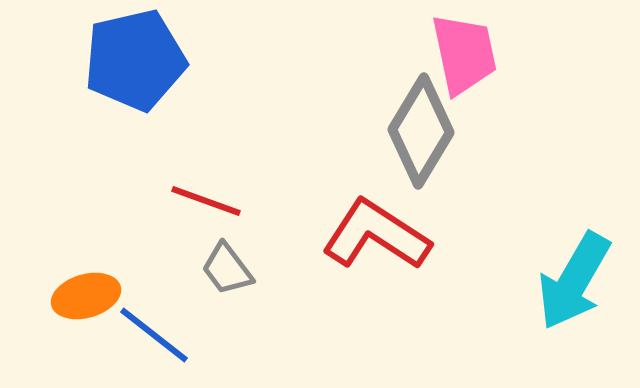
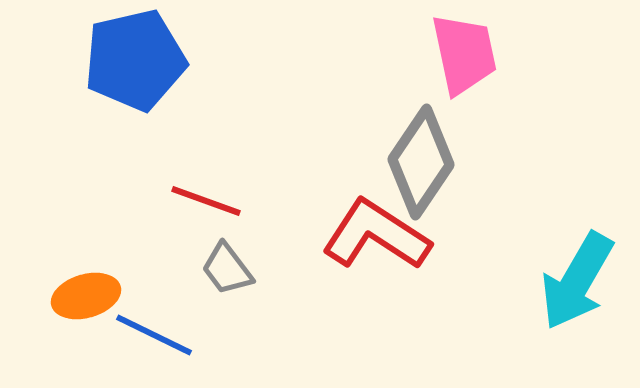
gray diamond: moved 31 px down; rotated 3 degrees clockwise
cyan arrow: moved 3 px right
blue line: rotated 12 degrees counterclockwise
